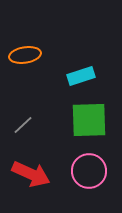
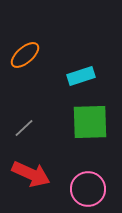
orange ellipse: rotated 32 degrees counterclockwise
green square: moved 1 px right, 2 px down
gray line: moved 1 px right, 3 px down
pink circle: moved 1 px left, 18 px down
